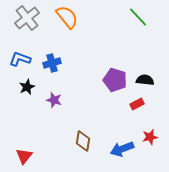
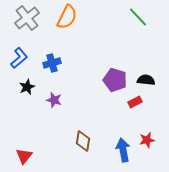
orange semicircle: rotated 65 degrees clockwise
blue L-shape: moved 1 px left, 1 px up; rotated 120 degrees clockwise
black semicircle: moved 1 px right
red rectangle: moved 2 px left, 2 px up
red star: moved 3 px left, 3 px down
blue arrow: moved 1 px right, 1 px down; rotated 100 degrees clockwise
